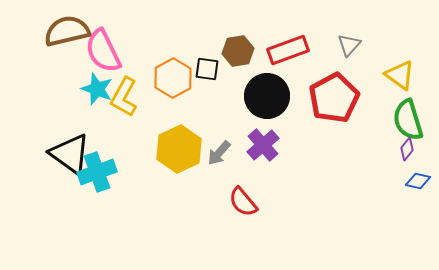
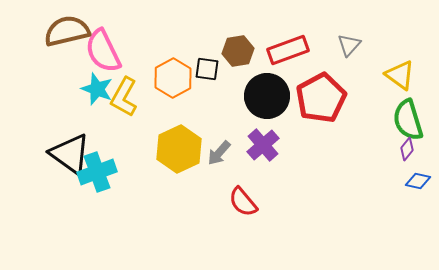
red pentagon: moved 13 px left
